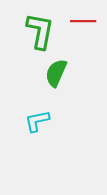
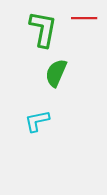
red line: moved 1 px right, 3 px up
green L-shape: moved 3 px right, 2 px up
